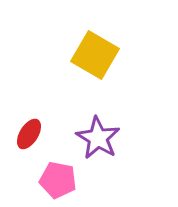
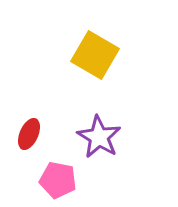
red ellipse: rotated 8 degrees counterclockwise
purple star: moved 1 px right, 1 px up
